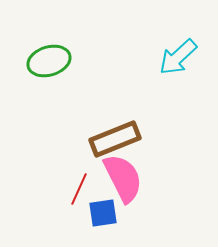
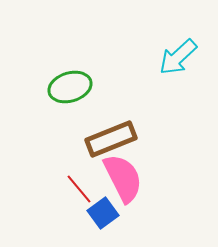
green ellipse: moved 21 px right, 26 px down
brown rectangle: moved 4 px left
red line: rotated 64 degrees counterclockwise
blue square: rotated 28 degrees counterclockwise
